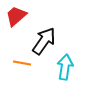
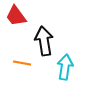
red trapezoid: rotated 85 degrees counterclockwise
black arrow: rotated 44 degrees counterclockwise
